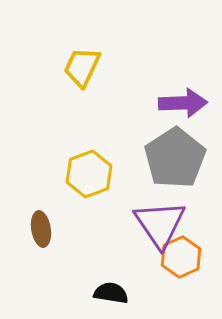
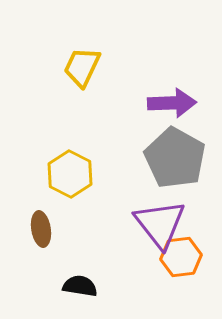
purple arrow: moved 11 px left
gray pentagon: rotated 10 degrees counterclockwise
yellow hexagon: moved 19 px left; rotated 12 degrees counterclockwise
purple triangle: rotated 4 degrees counterclockwise
orange hexagon: rotated 18 degrees clockwise
black semicircle: moved 31 px left, 7 px up
